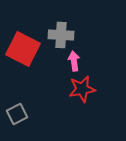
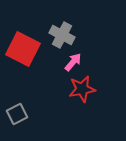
gray cross: moved 1 px right; rotated 25 degrees clockwise
pink arrow: moved 1 px left, 1 px down; rotated 48 degrees clockwise
